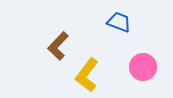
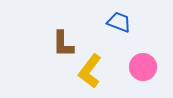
brown L-shape: moved 5 px right, 2 px up; rotated 44 degrees counterclockwise
yellow L-shape: moved 3 px right, 4 px up
